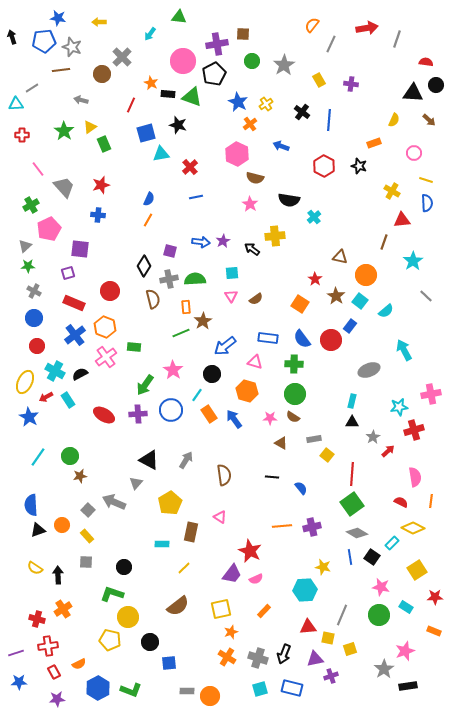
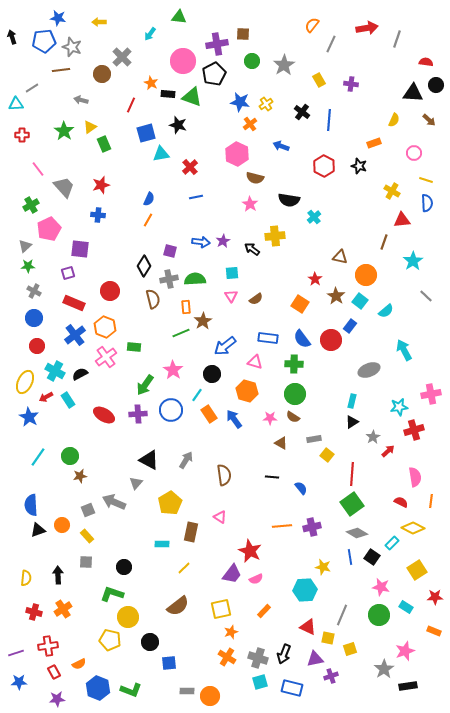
blue star at (238, 102): moved 2 px right; rotated 18 degrees counterclockwise
black triangle at (352, 422): rotated 32 degrees counterclockwise
gray square at (88, 510): rotated 24 degrees clockwise
yellow semicircle at (35, 568): moved 9 px left, 10 px down; rotated 119 degrees counterclockwise
red cross at (37, 619): moved 3 px left, 7 px up
red triangle at (308, 627): rotated 30 degrees clockwise
blue hexagon at (98, 688): rotated 10 degrees counterclockwise
cyan square at (260, 689): moved 7 px up
